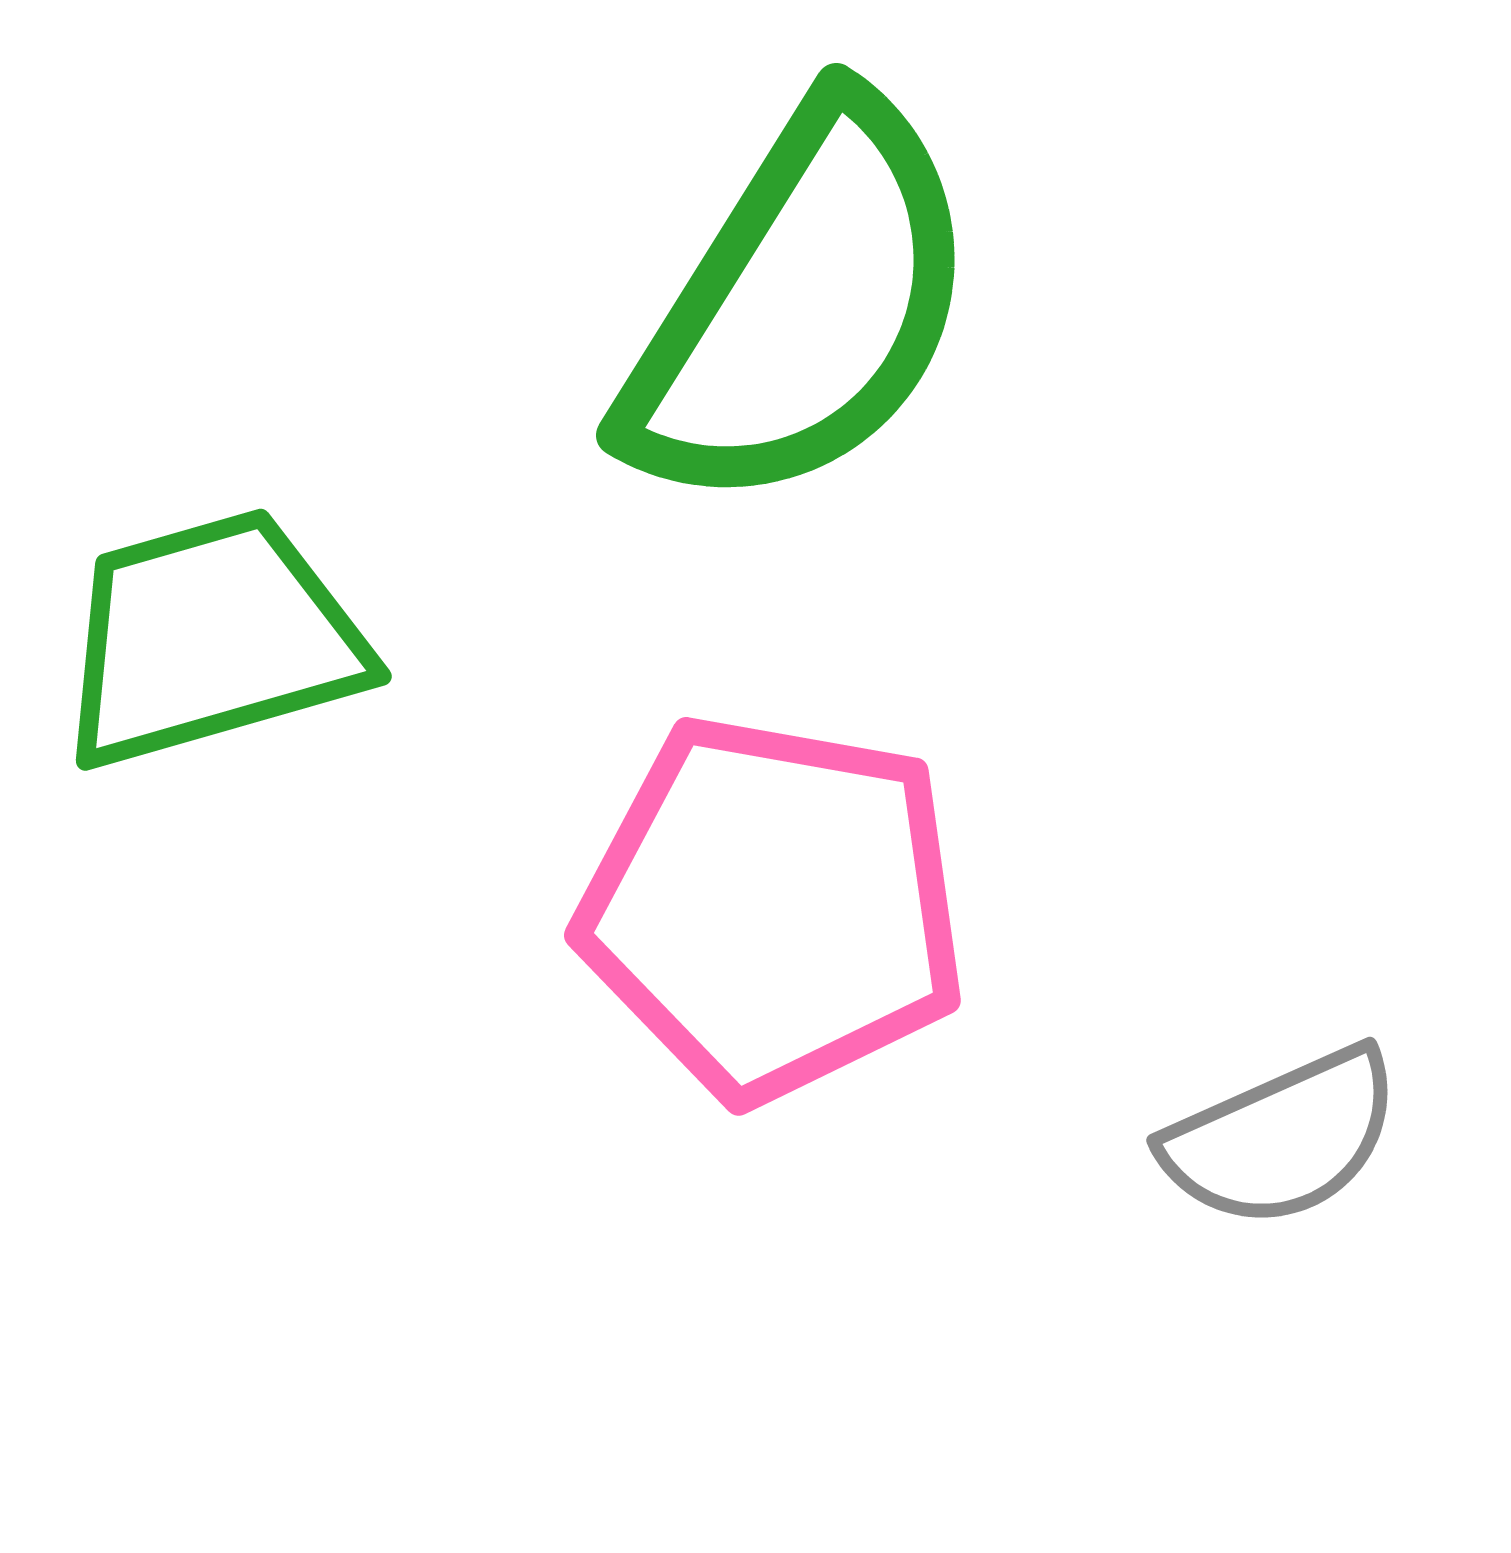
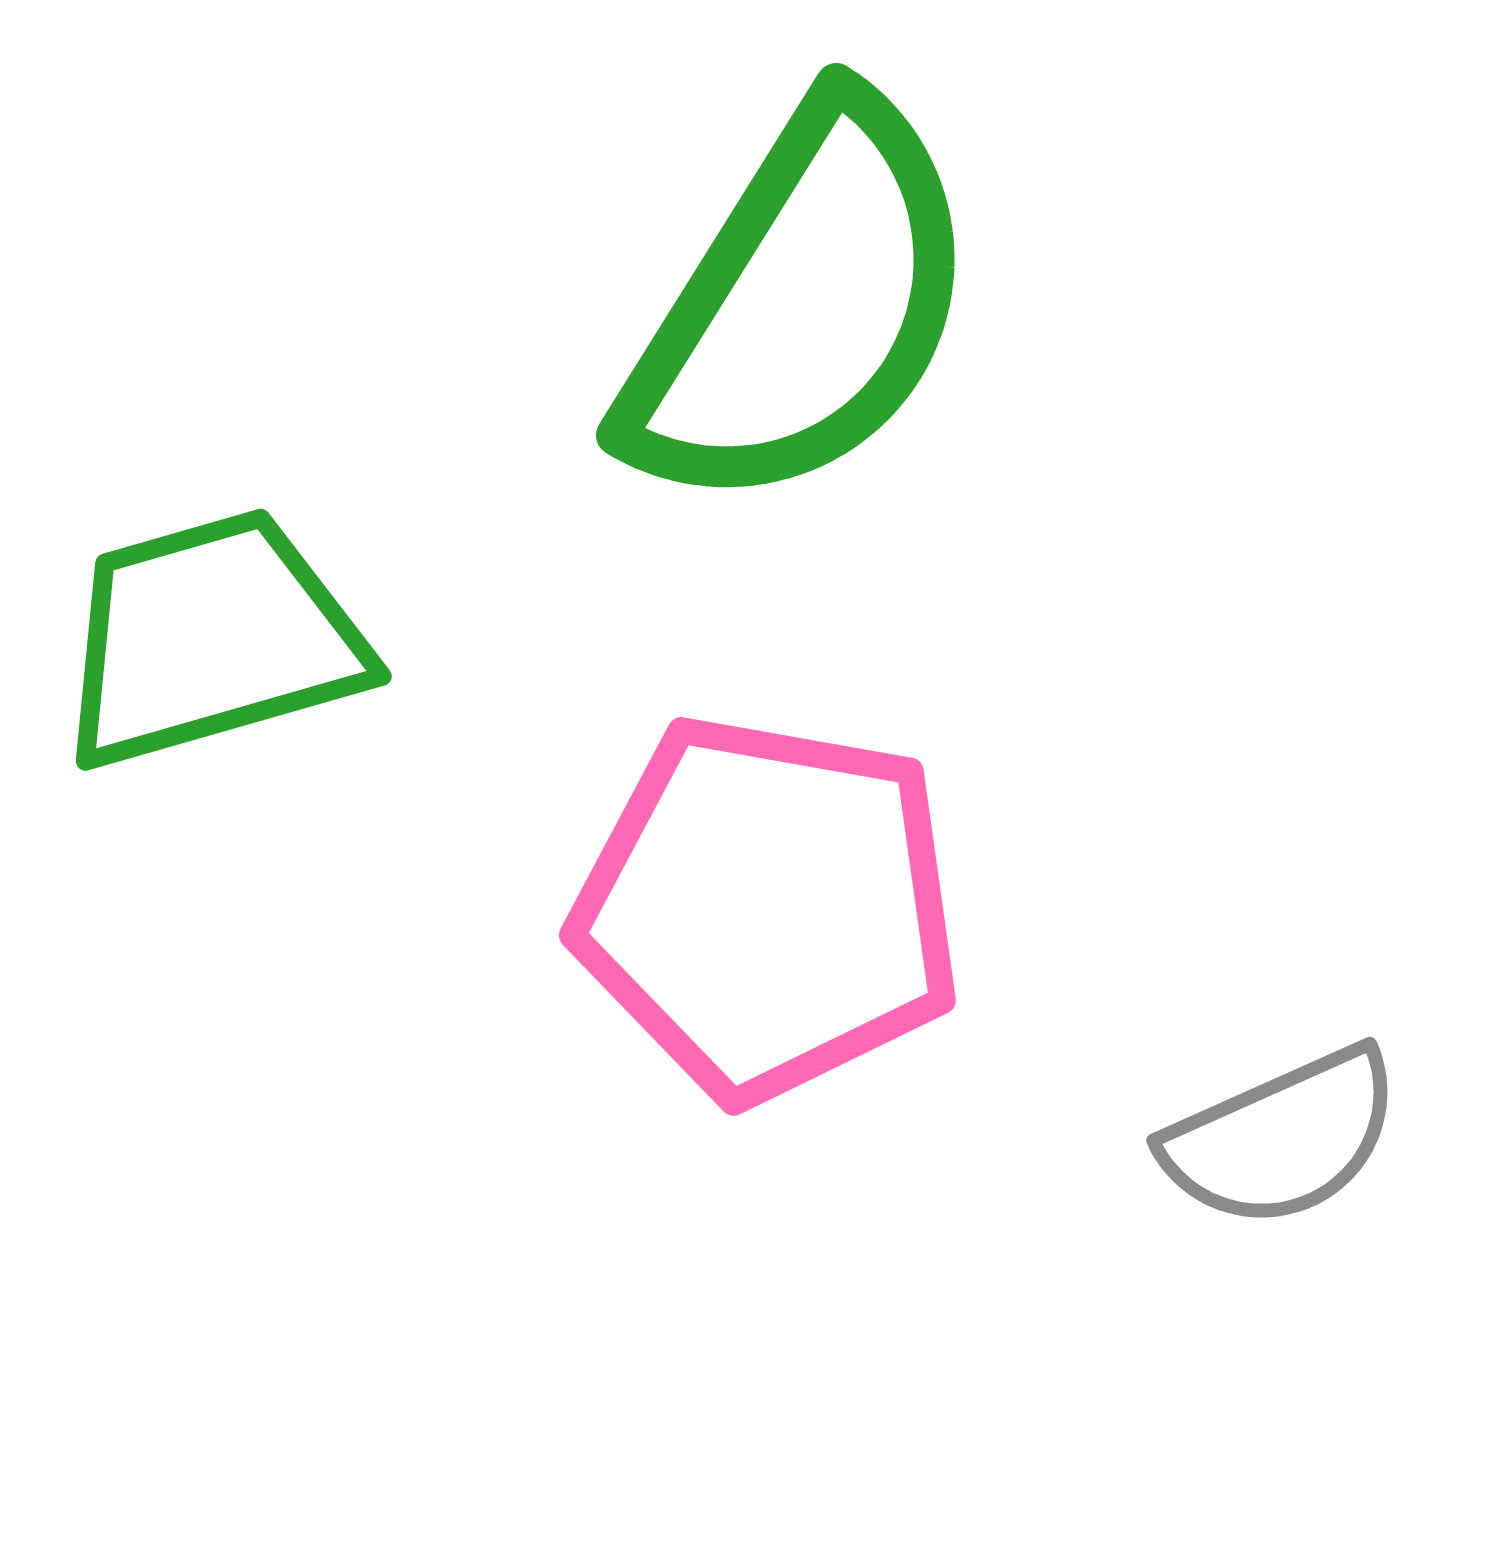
pink pentagon: moved 5 px left
